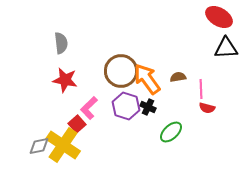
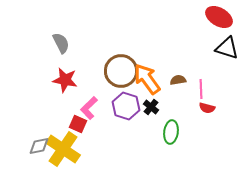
gray semicircle: rotated 20 degrees counterclockwise
black triangle: moved 1 px right; rotated 20 degrees clockwise
brown semicircle: moved 3 px down
black cross: moved 3 px right; rotated 14 degrees clockwise
red square: moved 1 px right; rotated 24 degrees counterclockwise
green ellipse: rotated 40 degrees counterclockwise
yellow cross: moved 4 px down
